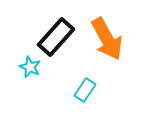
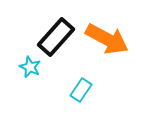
orange arrow: rotated 33 degrees counterclockwise
cyan rectangle: moved 4 px left
